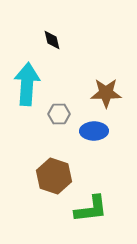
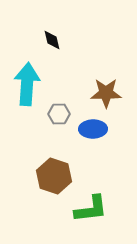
blue ellipse: moved 1 px left, 2 px up
